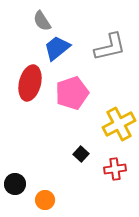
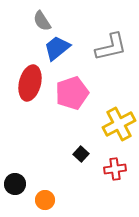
gray L-shape: moved 1 px right
